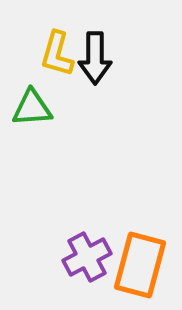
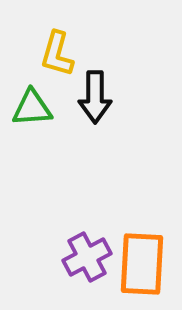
black arrow: moved 39 px down
orange rectangle: moved 2 px right, 1 px up; rotated 12 degrees counterclockwise
